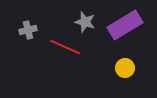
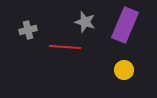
purple rectangle: rotated 36 degrees counterclockwise
red line: rotated 20 degrees counterclockwise
yellow circle: moved 1 px left, 2 px down
